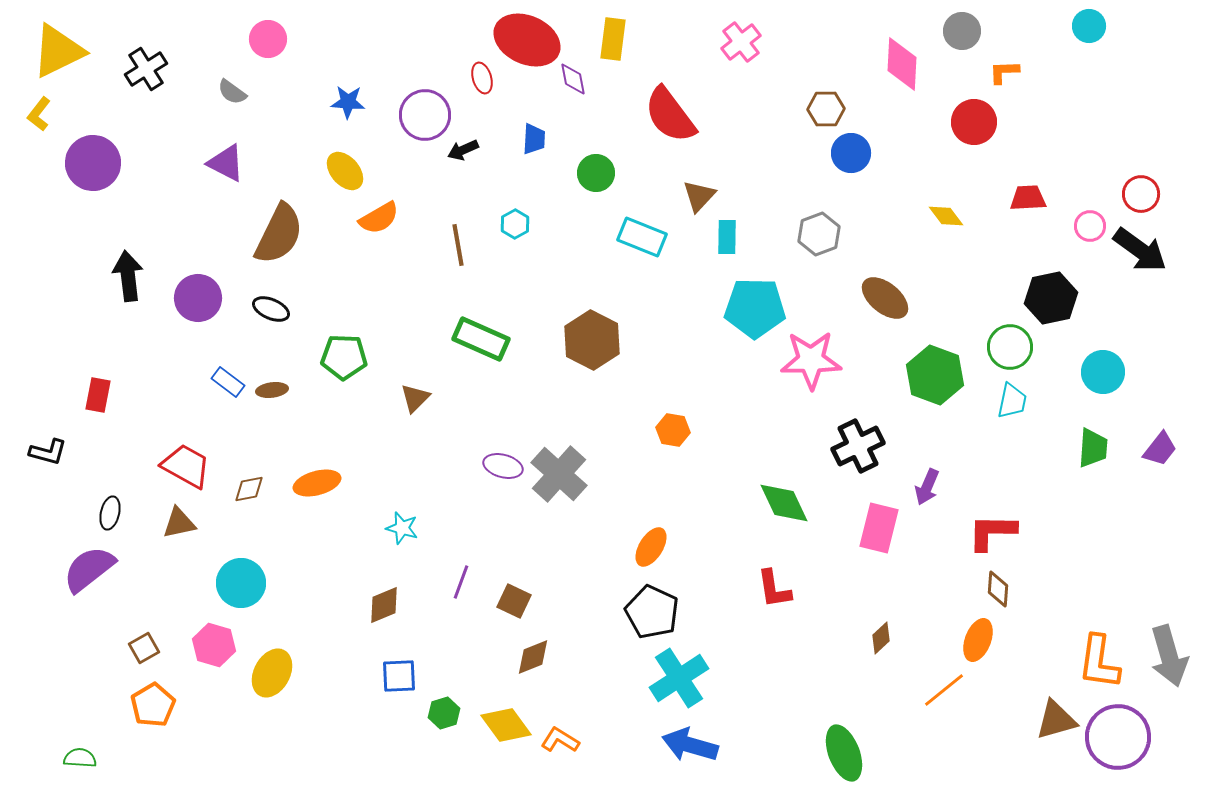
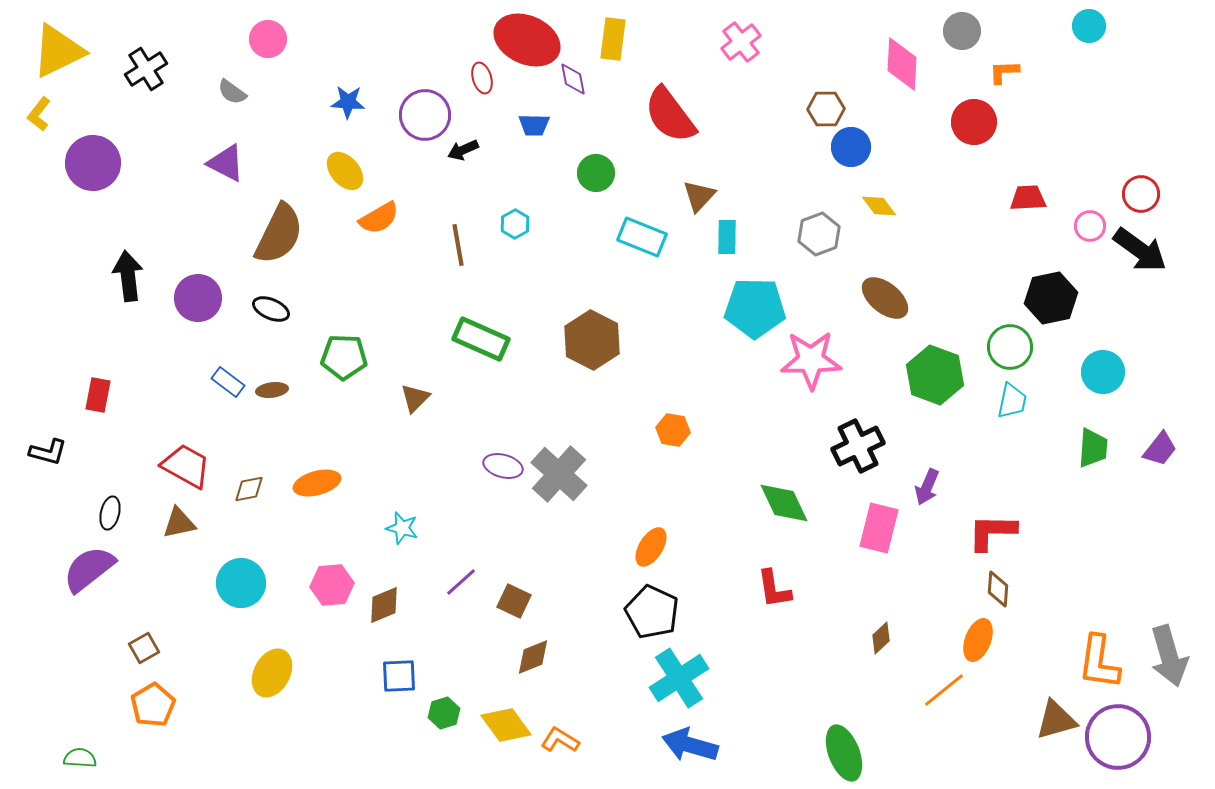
blue trapezoid at (534, 139): moved 14 px up; rotated 88 degrees clockwise
blue circle at (851, 153): moved 6 px up
yellow diamond at (946, 216): moved 67 px left, 10 px up
purple line at (461, 582): rotated 28 degrees clockwise
pink hexagon at (214, 645): moved 118 px right, 60 px up; rotated 21 degrees counterclockwise
